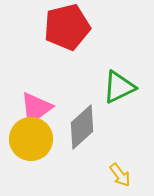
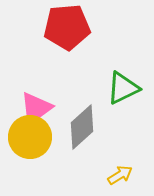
red pentagon: rotated 9 degrees clockwise
green triangle: moved 4 px right, 1 px down
yellow circle: moved 1 px left, 2 px up
yellow arrow: rotated 85 degrees counterclockwise
